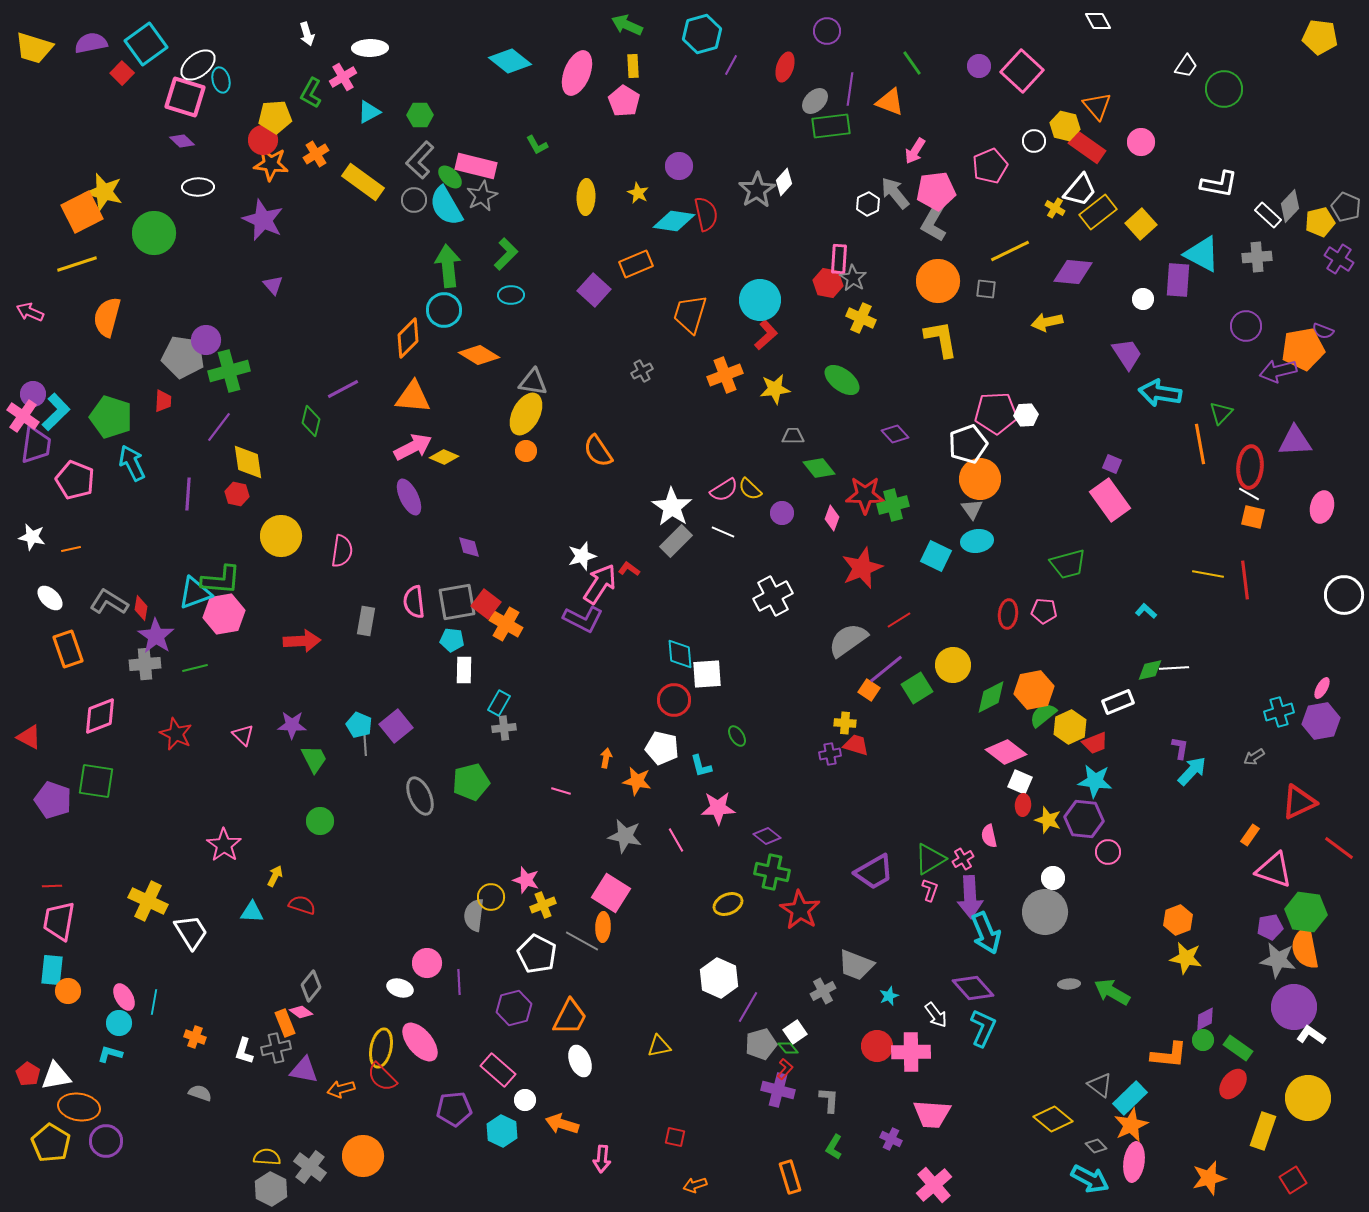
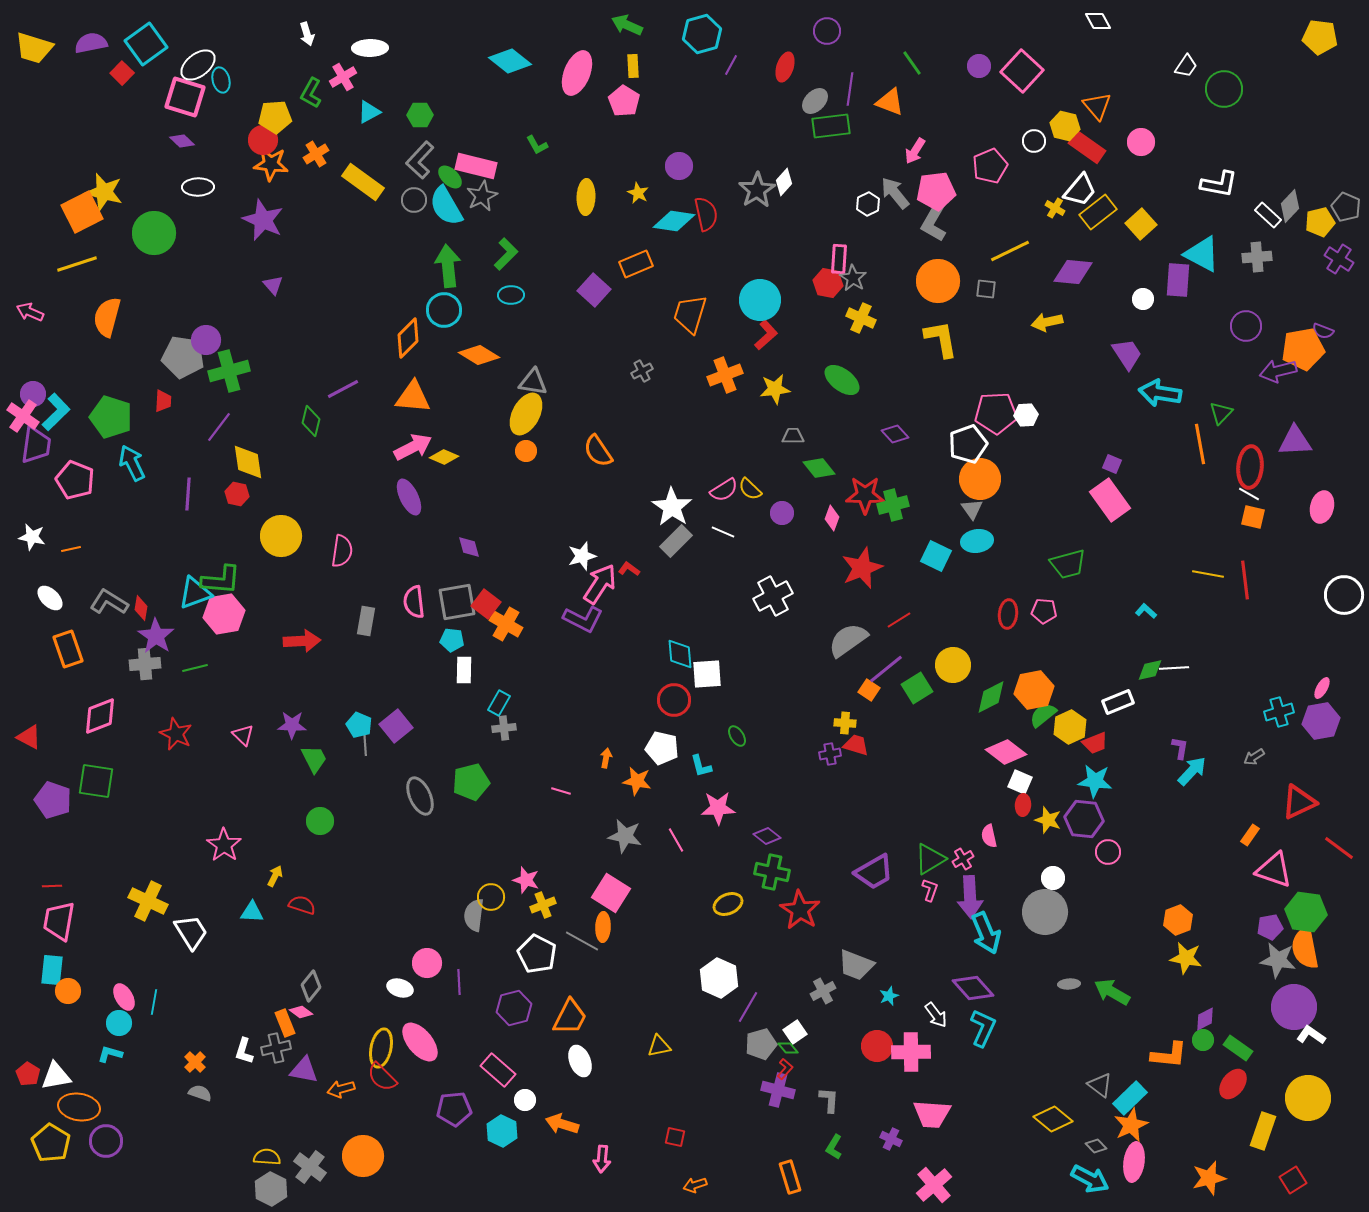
orange cross at (195, 1037): moved 25 px down; rotated 25 degrees clockwise
